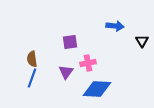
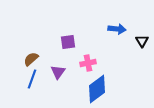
blue arrow: moved 2 px right, 3 px down
purple square: moved 2 px left
brown semicircle: moved 1 px left; rotated 56 degrees clockwise
purple triangle: moved 8 px left
blue line: moved 1 px down
blue diamond: rotated 40 degrees counterclockwise
